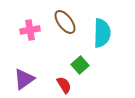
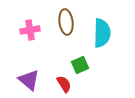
brown ellipse: moved 1 px right; rotated 30 degrees clockwise
green square: rotated 18 degrees clockwise
purple triangle: moved 5 px right, 1 px down; rotated 45 degrees counterclockwise
red semicircle: moved 1 px up
